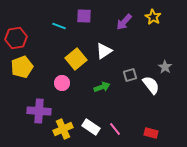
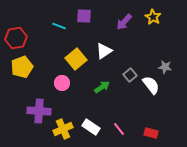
gray star: rotated 24 degrees counterclockwise
gray square: rotated 24 degrees counterclockwise
green arrow: rotated 14 degrees counterclockwise
pink line: moved 4 px right
